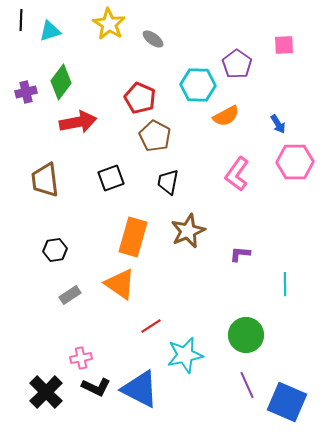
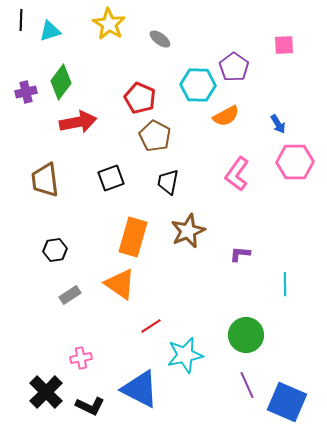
gray ellipse: moved 7 px right
purple pentagon: moved 3 px left, 3 px down
black L-shape: moved 6 px left, 19 px down
